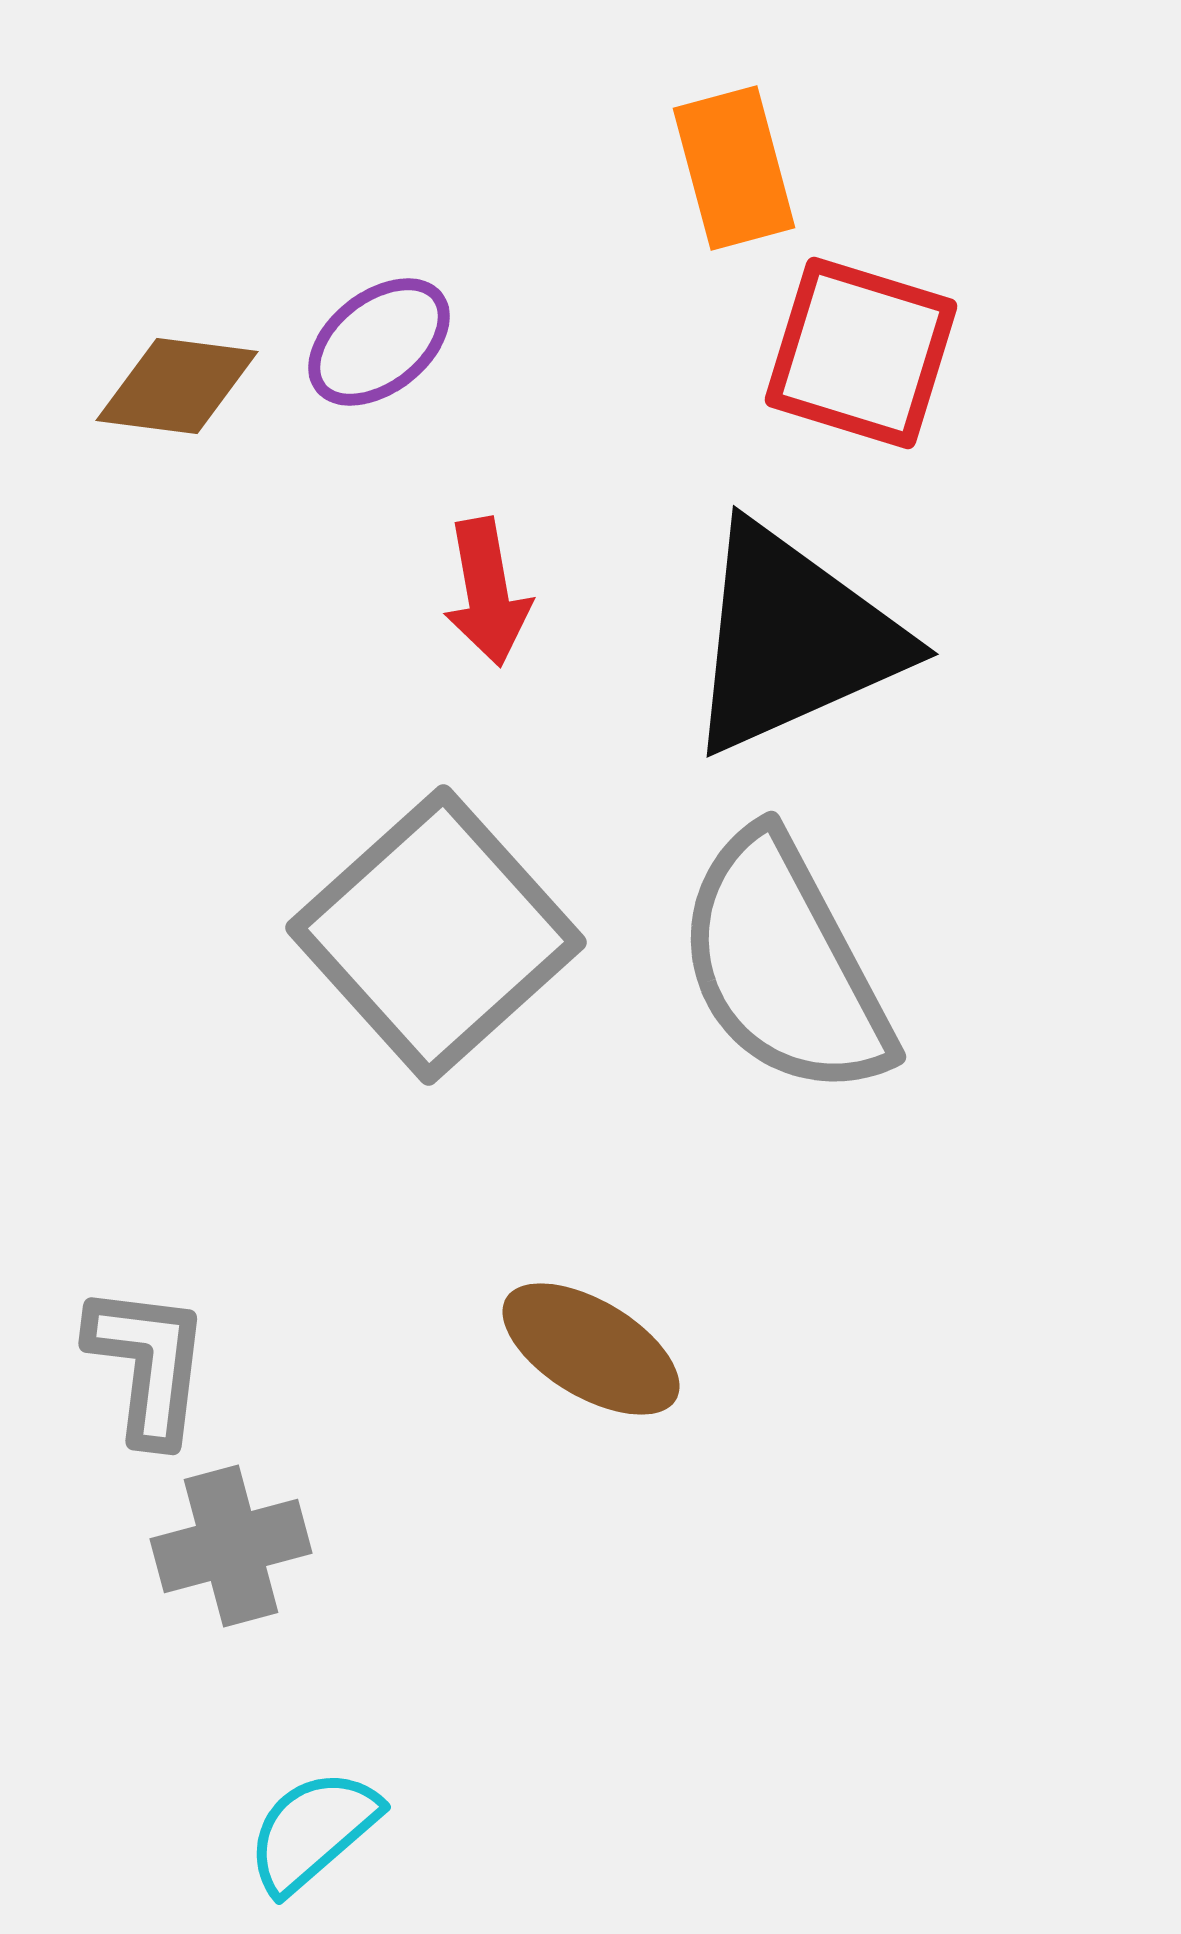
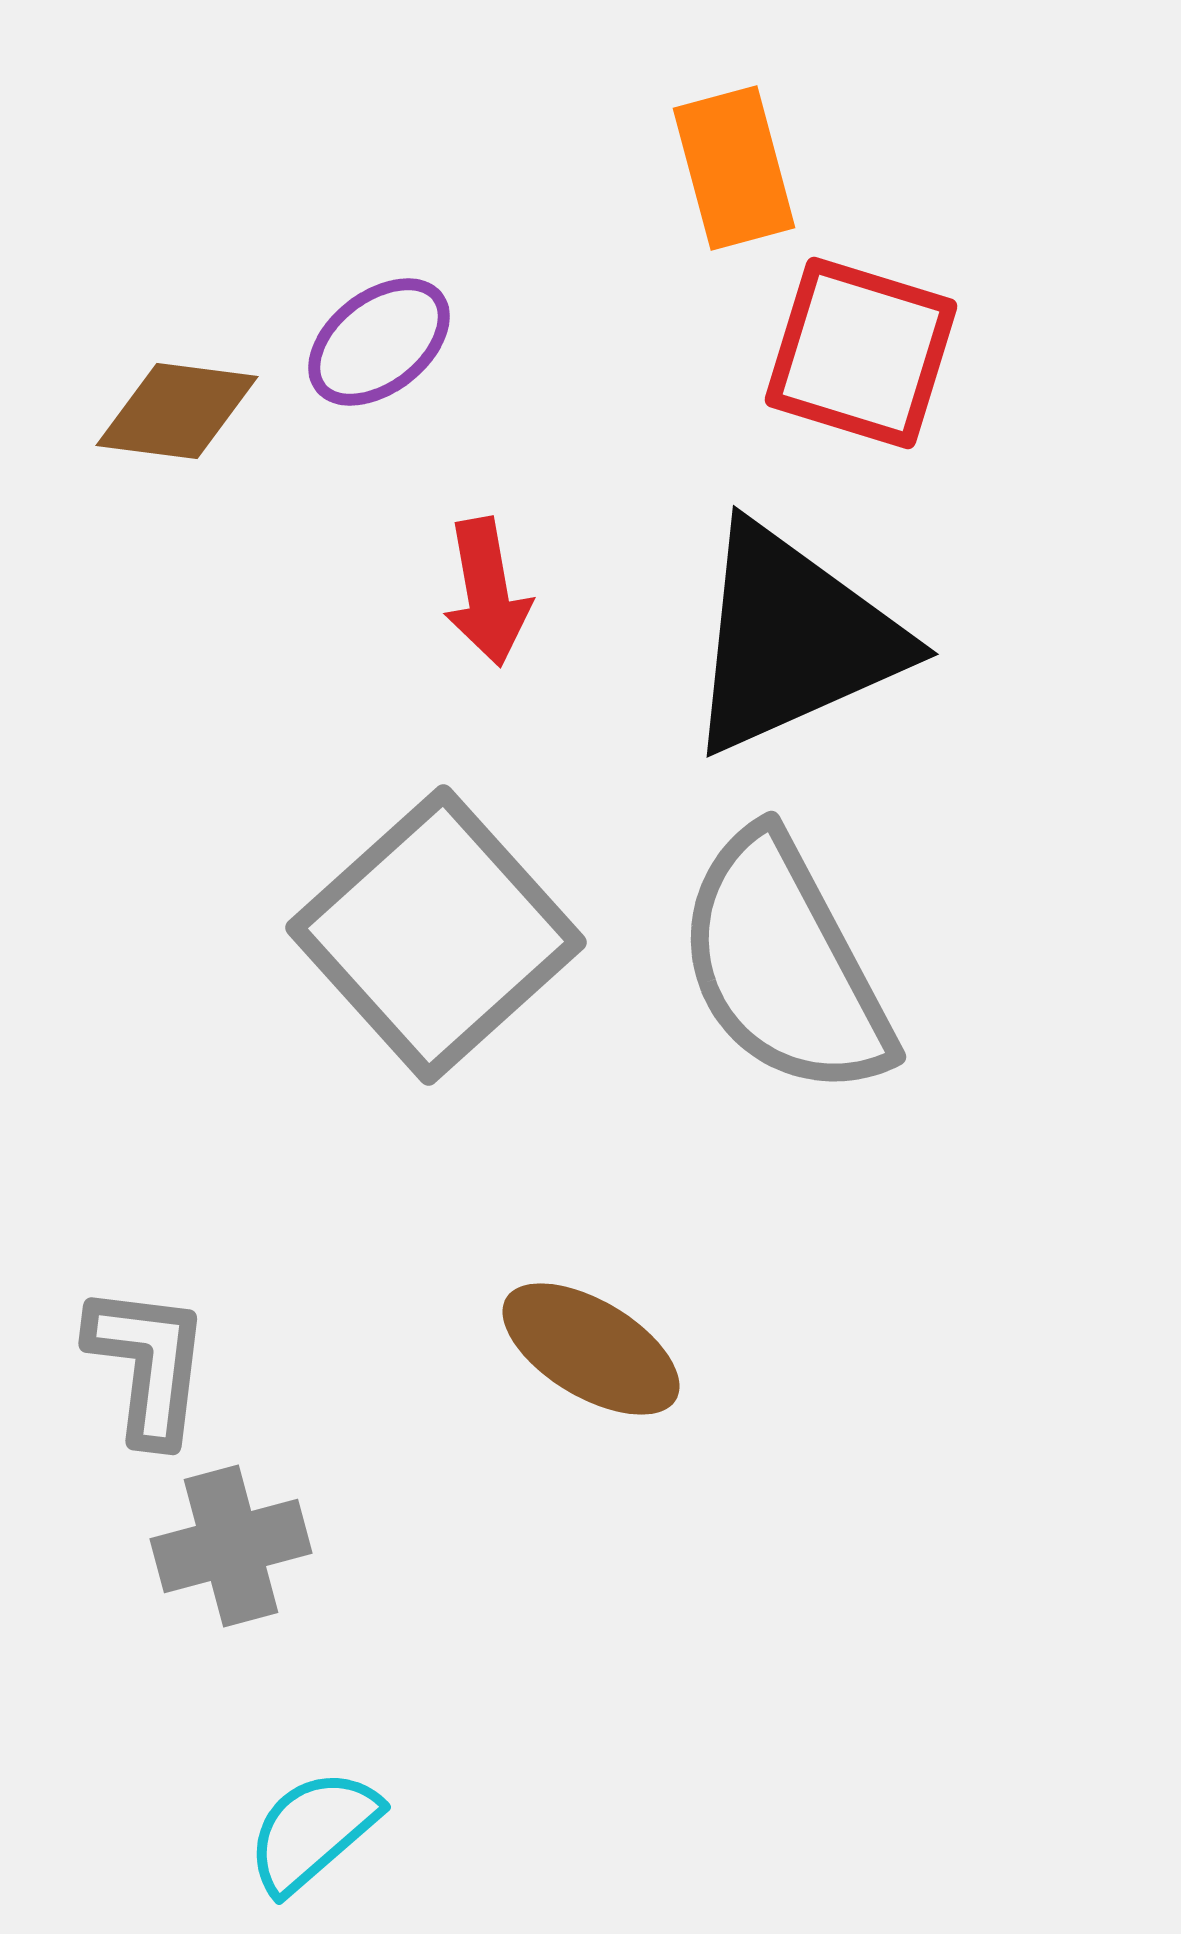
brown diamond: moved 25 px down
